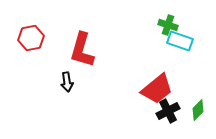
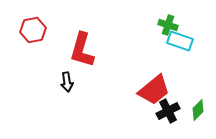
red hexagon: moved 2 px right, 8 px up
red trapezoid: moved 3 px left, 1 px down
